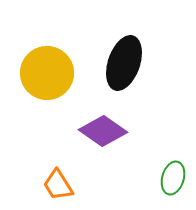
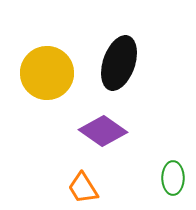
black ellipse: moved 5 px left
green ellipse: rotated 16 degrees counterclockwise
orange trapezoid: moved 25 px right, 3 px down
